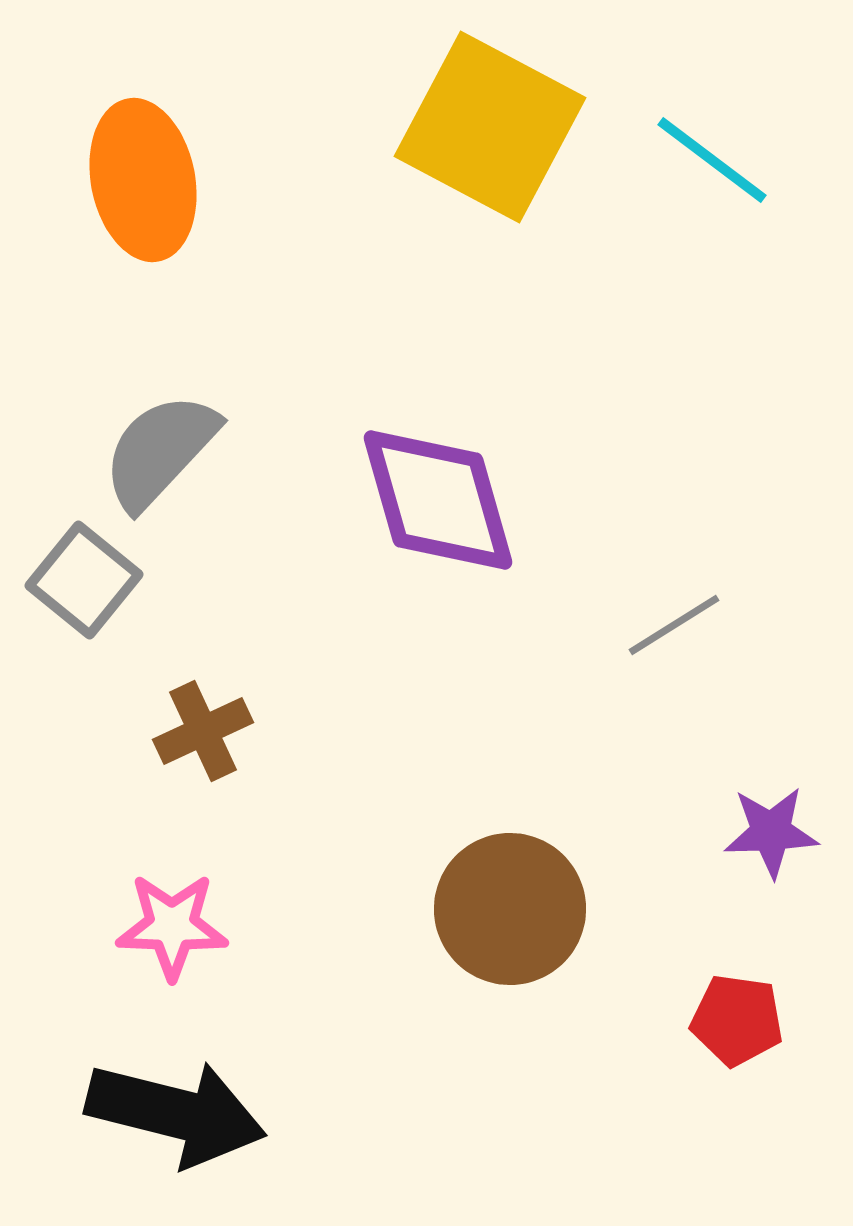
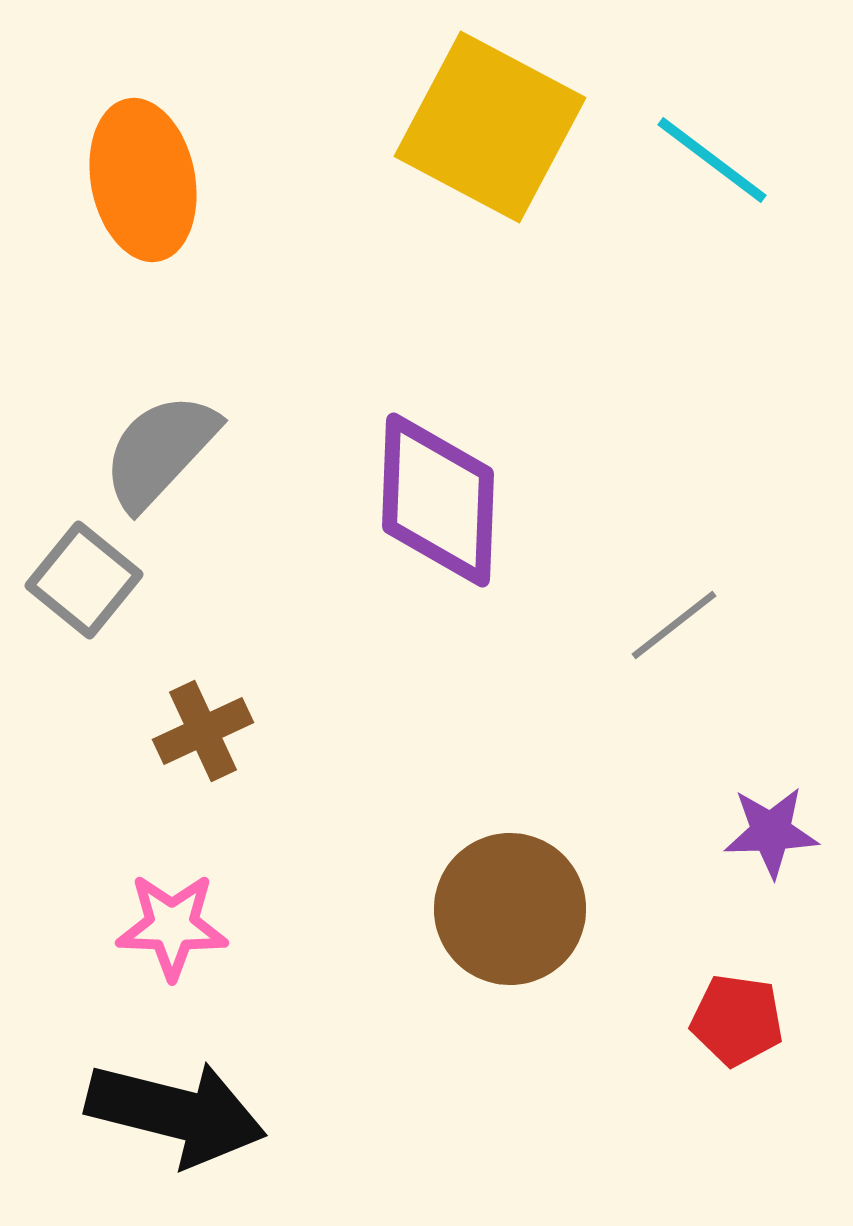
purple diamond: rotated 18 degrees clockwise
gray line: rotated 6 degrees counterclockwise
